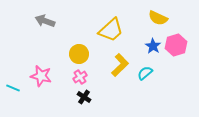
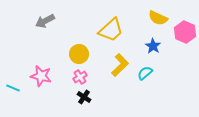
gray arrow: rotated 48 degrees counterclockwise
pink hexagon: moved 9 px right, 13 px up; rotated 20 degrees counterclockwise
